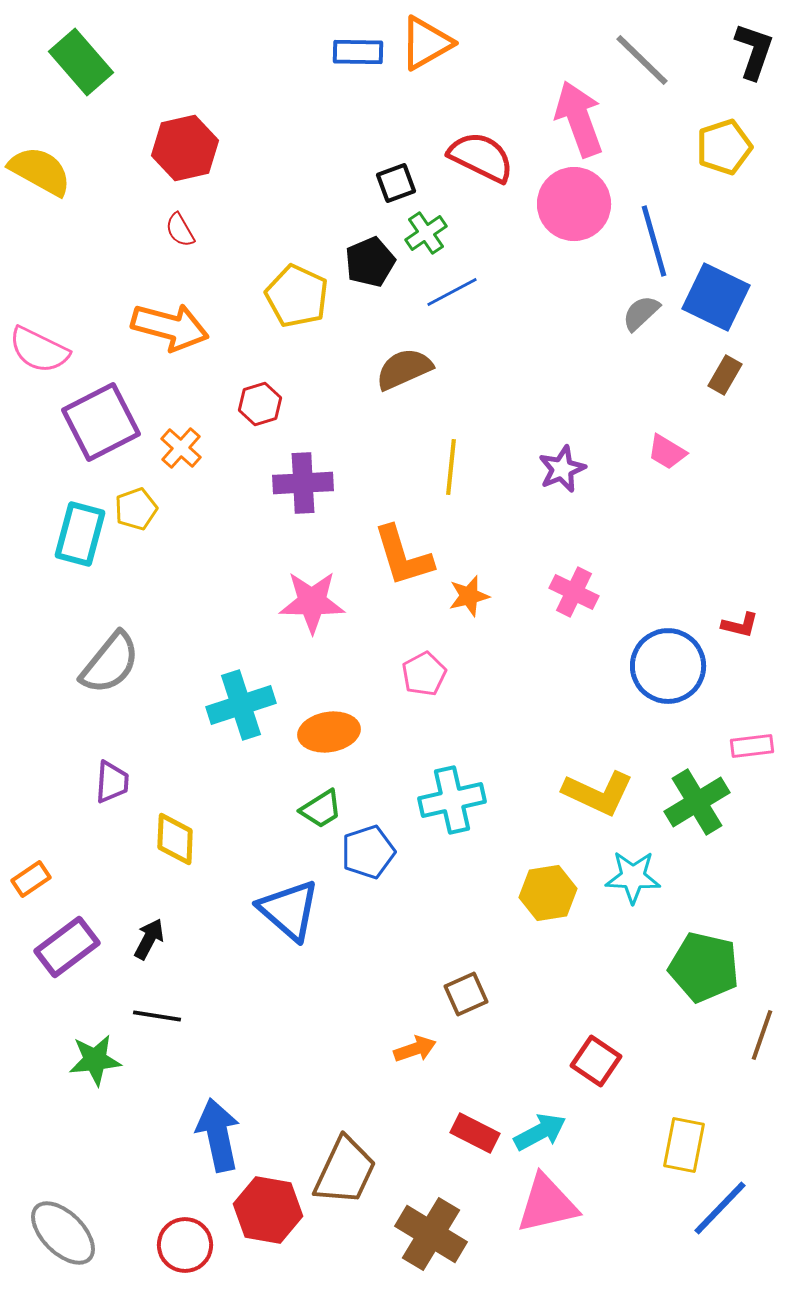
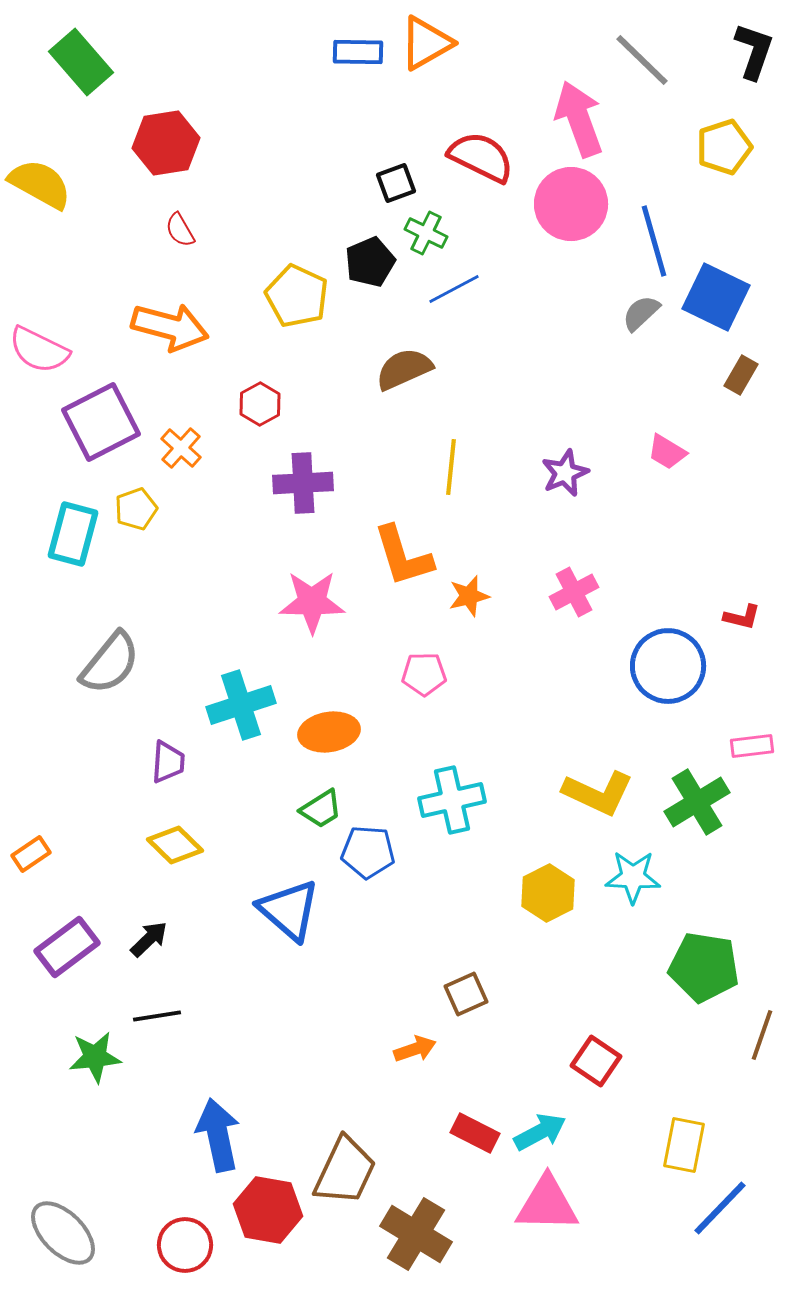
red hexagon at (185, 148): moved 19 px left, 5 px up; rotated 4 degrees clockwise
yellow semicircle at (40, 171): moved 13 px down
pink circle at (574, 204): moved 3 px left
green cross at (426, 233): rotated 30 degrees counterclockwise
blue line at (452, 292): moved 2 px right, 3 px up
brown rectangle at (725, 375): moved 16 px right
red hexagon at (260, 404): rotated 12 degrees counterclockwise
purple star at (562, 469): moved 3 px right, 4 px down
cyan rectangle at (80, 534): moved 7 px left
pink cross at (574, 592): rotated 36 degrees clockwise
red L-shape at (740, 625): moved 2 px right, 8 px up
pink pentagon at (424, 674): rotated 27 degrees clockwise
purple trapezoid at (112, 782): moved 56 px right, 20 px up
yellow diamond at (175, 839): moved 6 px down; rotated 48 degrees counterclockwise
blue pentagon at (368, 852): rotated 22 degrees clockwise
orange rectangle at (31, 879): moved 25 px up
yellow hexagon at (548, 893): rotated 18 degrees counterclockwise
black arrow at (149, 939): rotated 18 degrees clockwise
green pentagon at (704, 967): rotated 4 degrees counterclockwise
black line at (157, 1016): rotated 18 degrees counterclockwise
green star at (95, 1060): moved 3 px up
pink triangle at (547, 1204): rotated 14 degrees clockwise
brown cross at (431, 1234): moved 15 px left
